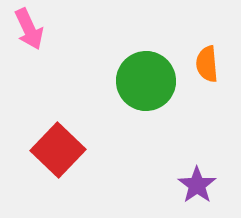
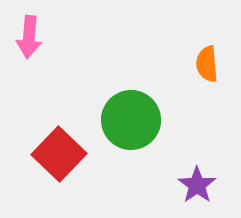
pink arrow: moved 8 px down; rotated 30 degrees clockwise
green circle: moved 15 px left, 39 px down
red square: moved 1 px right, 4 px down
